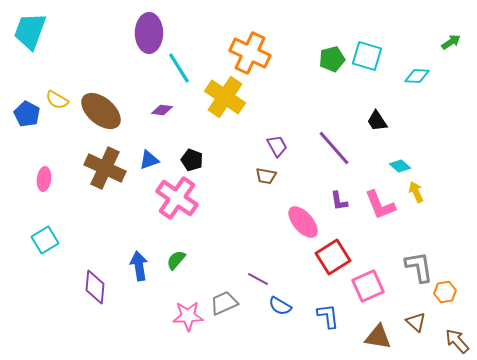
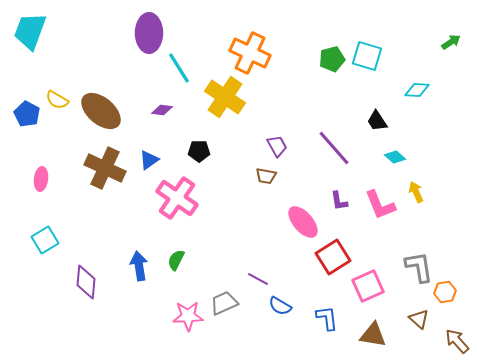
cyan diamond at (417, 76): moved 14 px down
blue triangle at (149, 160): rotated 15 degrees counterclockwise
black pentagon at (192, 160): moved 7 px right, 9 px up; rotated 20 degrees counterclockwise
cyan diamond at (400, 166): moved 5 px left, 9 px up
pink ellipse at (44, 179): moved 3 px left
green semicircle at (176, 260): rotated 15 degrees counterclockwise
purple diamond at (95, 287): moved 9 px left, 5 px up
blue L-shape at (328, 316): moved 1 px left, 2 px down
brown triangle at (416, 322): moved 3 px right, 3 px up
brown triangle at (378, 337): moved 5 px left, 2 px up
